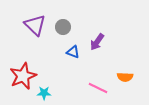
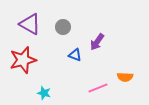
purple triangle: moved 5 px left, 1 px up; rotated 15 degrees counterclockwise
blue triangle: moved 2 px right, 3 px down
red star: moved 16 px up; rotated 8 degrees clockwise
pink line: rotated 48 degrees counterclockwise
cyan star: rotated 16 degrees clockwise
